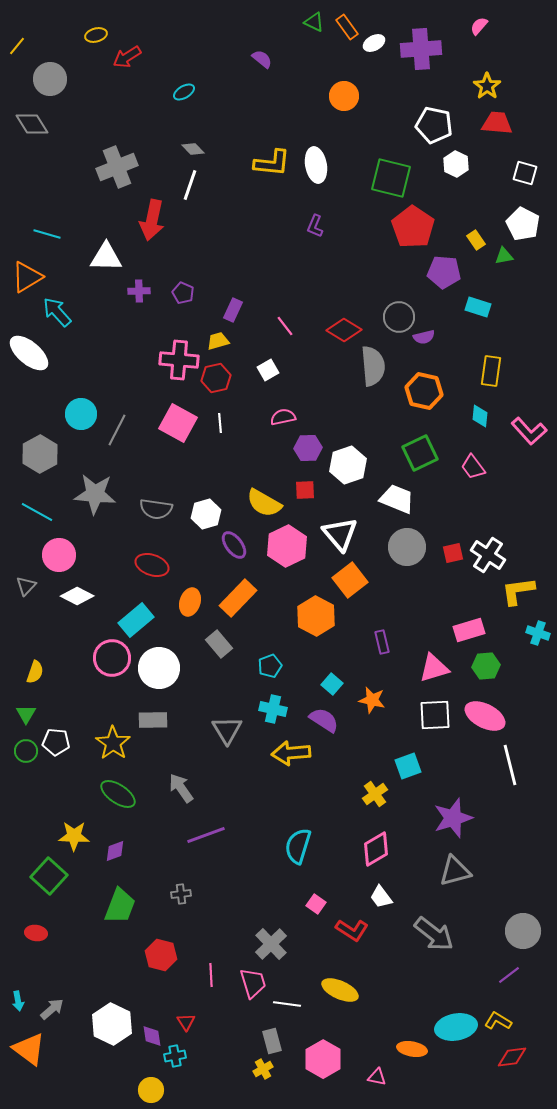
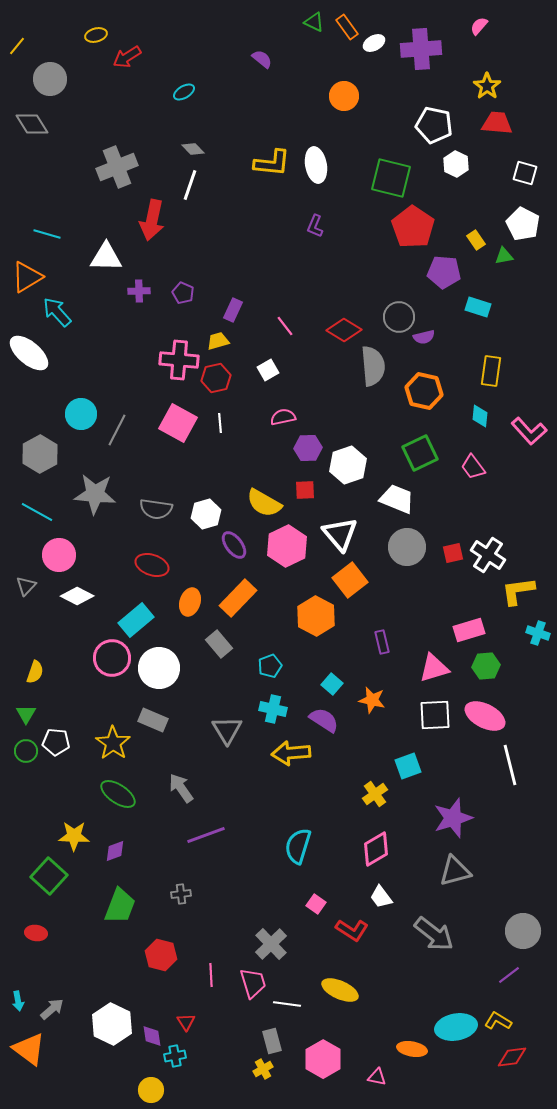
gray rectangle at (153, 720): rotated 24 degrees clockwise
